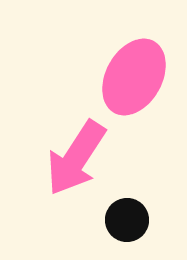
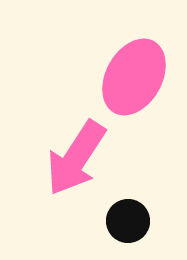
black circle: moved 1 px right, 1 px down
